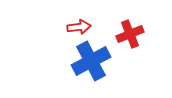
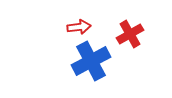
red cross: rotated 8 degrees counterclockwise
